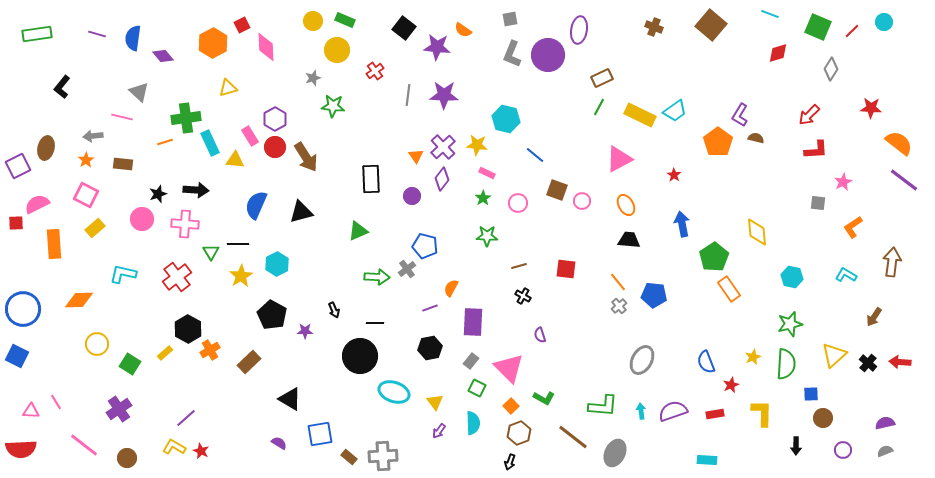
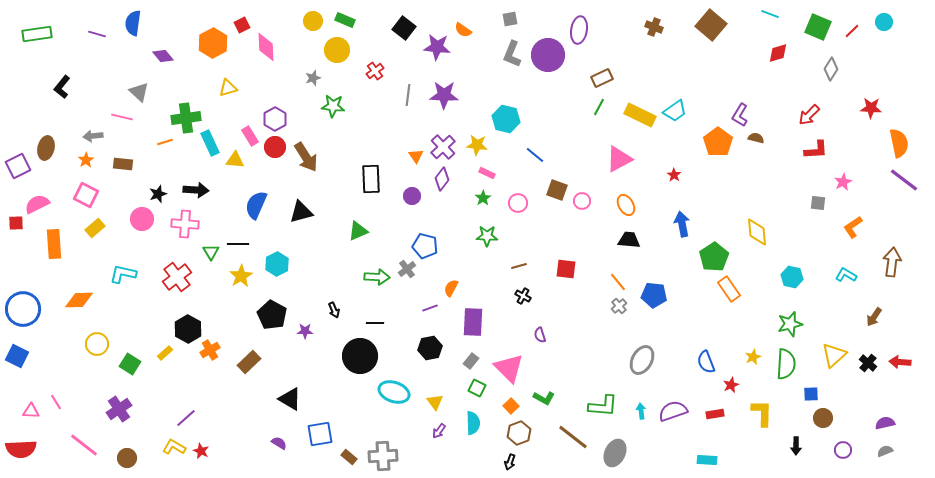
blue semicircle at (133, 38): moved 15 px up
orange semicircle at (899, 143): rotated 40 degrees clockwise
